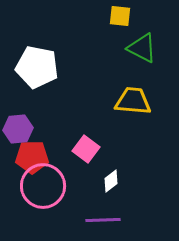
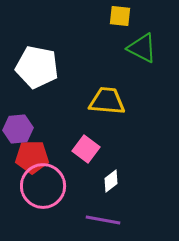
yellow trapezoid: moved 26 px left
purple line: rotated 12 degrees clockwise
